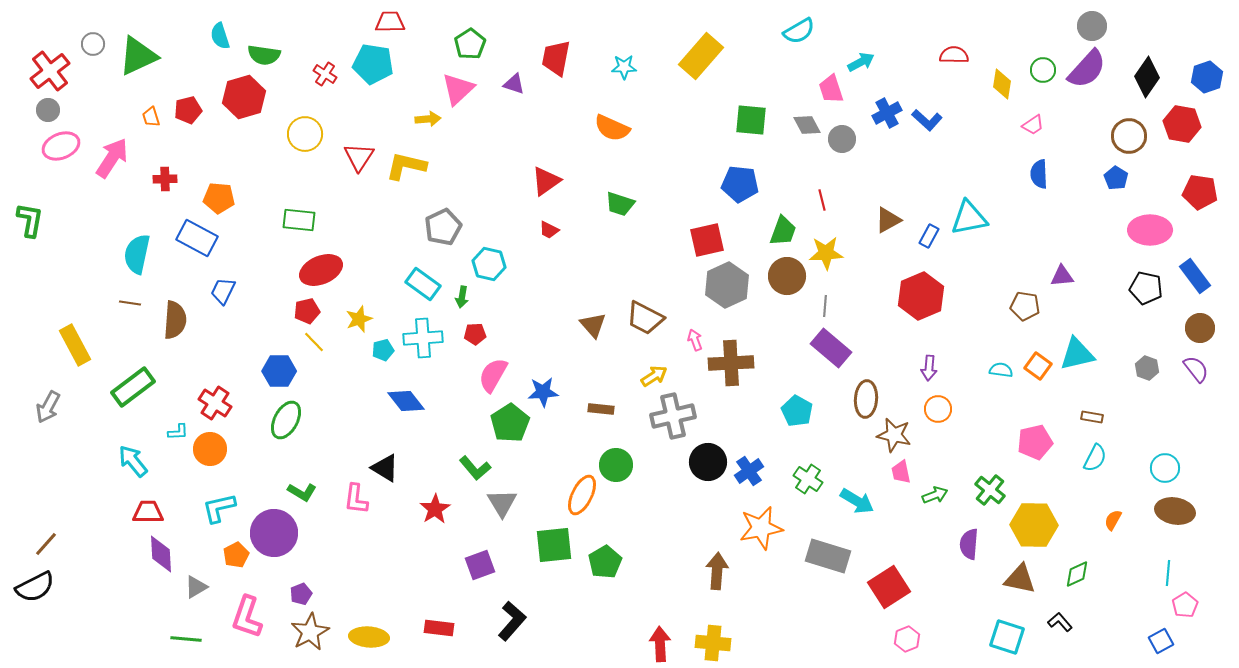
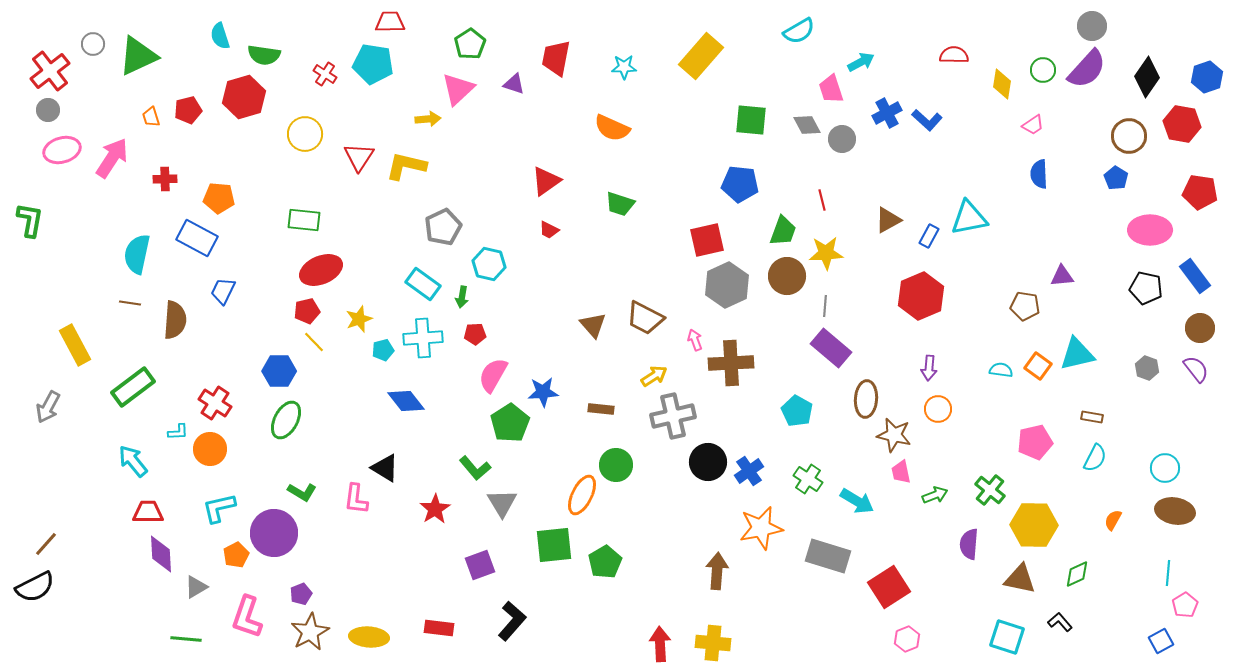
pink ellipse at (61, 146): moved 1 px right, 4 px down; rotated 6 degrees clockwise
green rectangle at (299, 220): moved 5 px right
